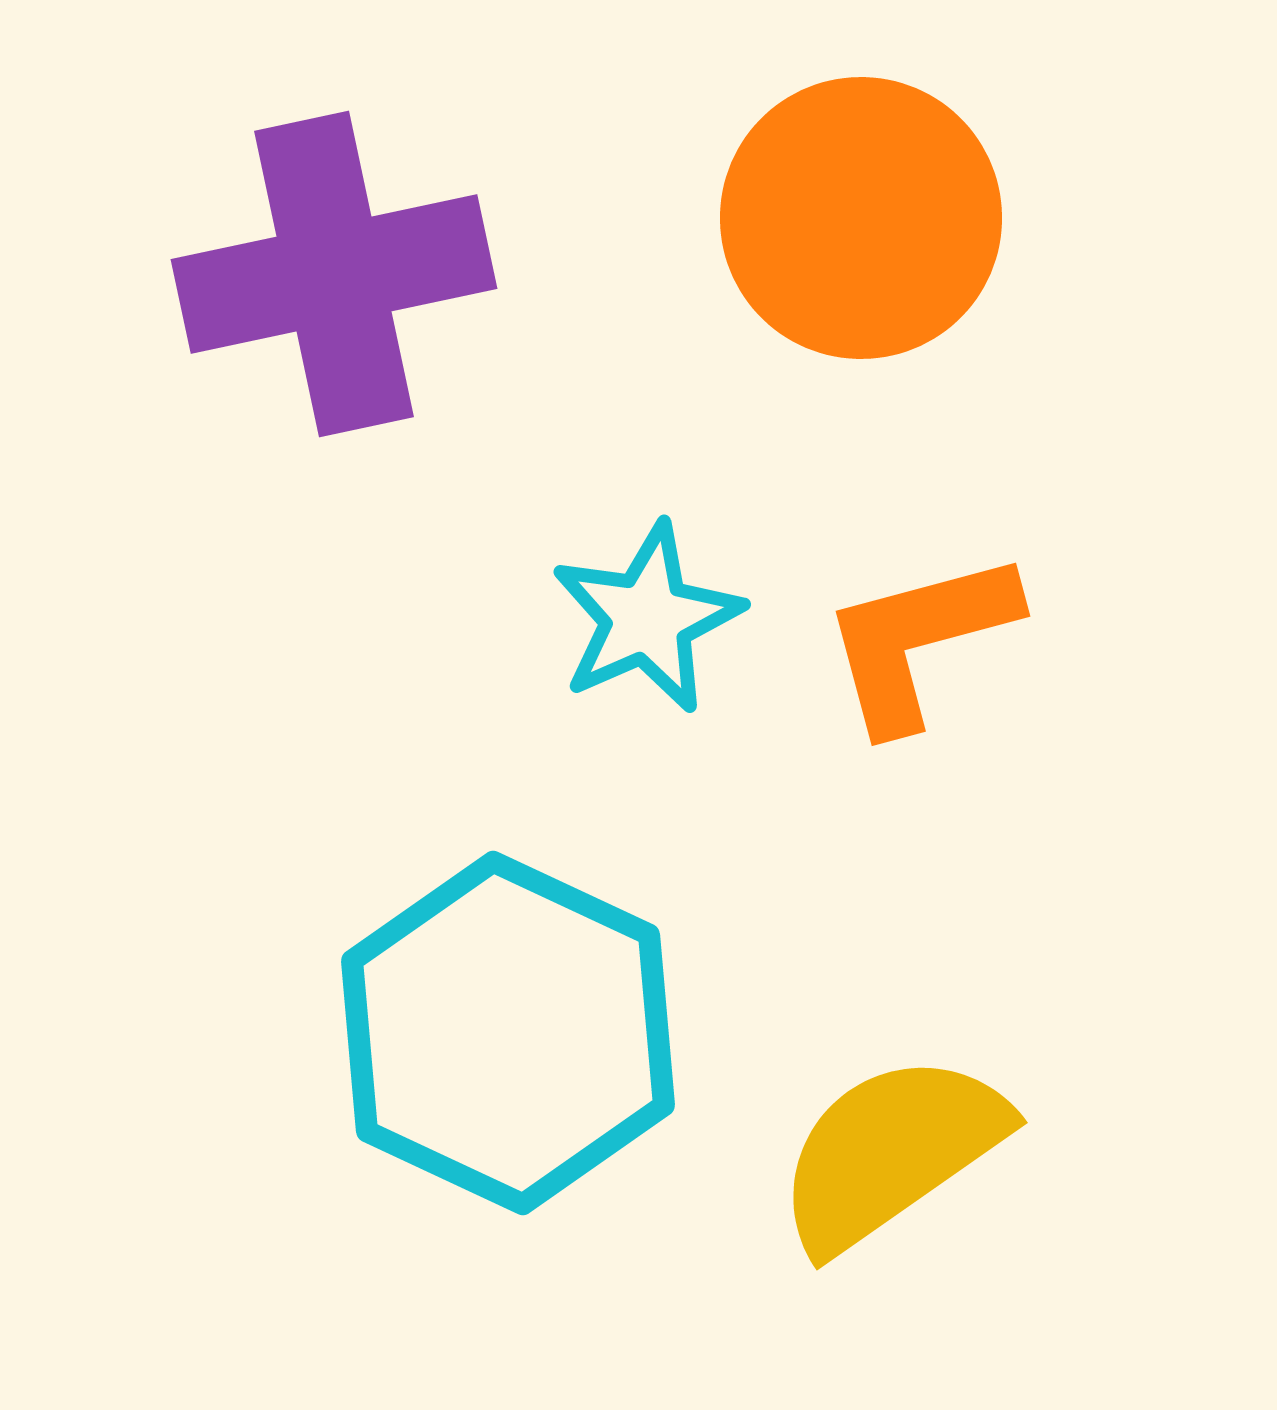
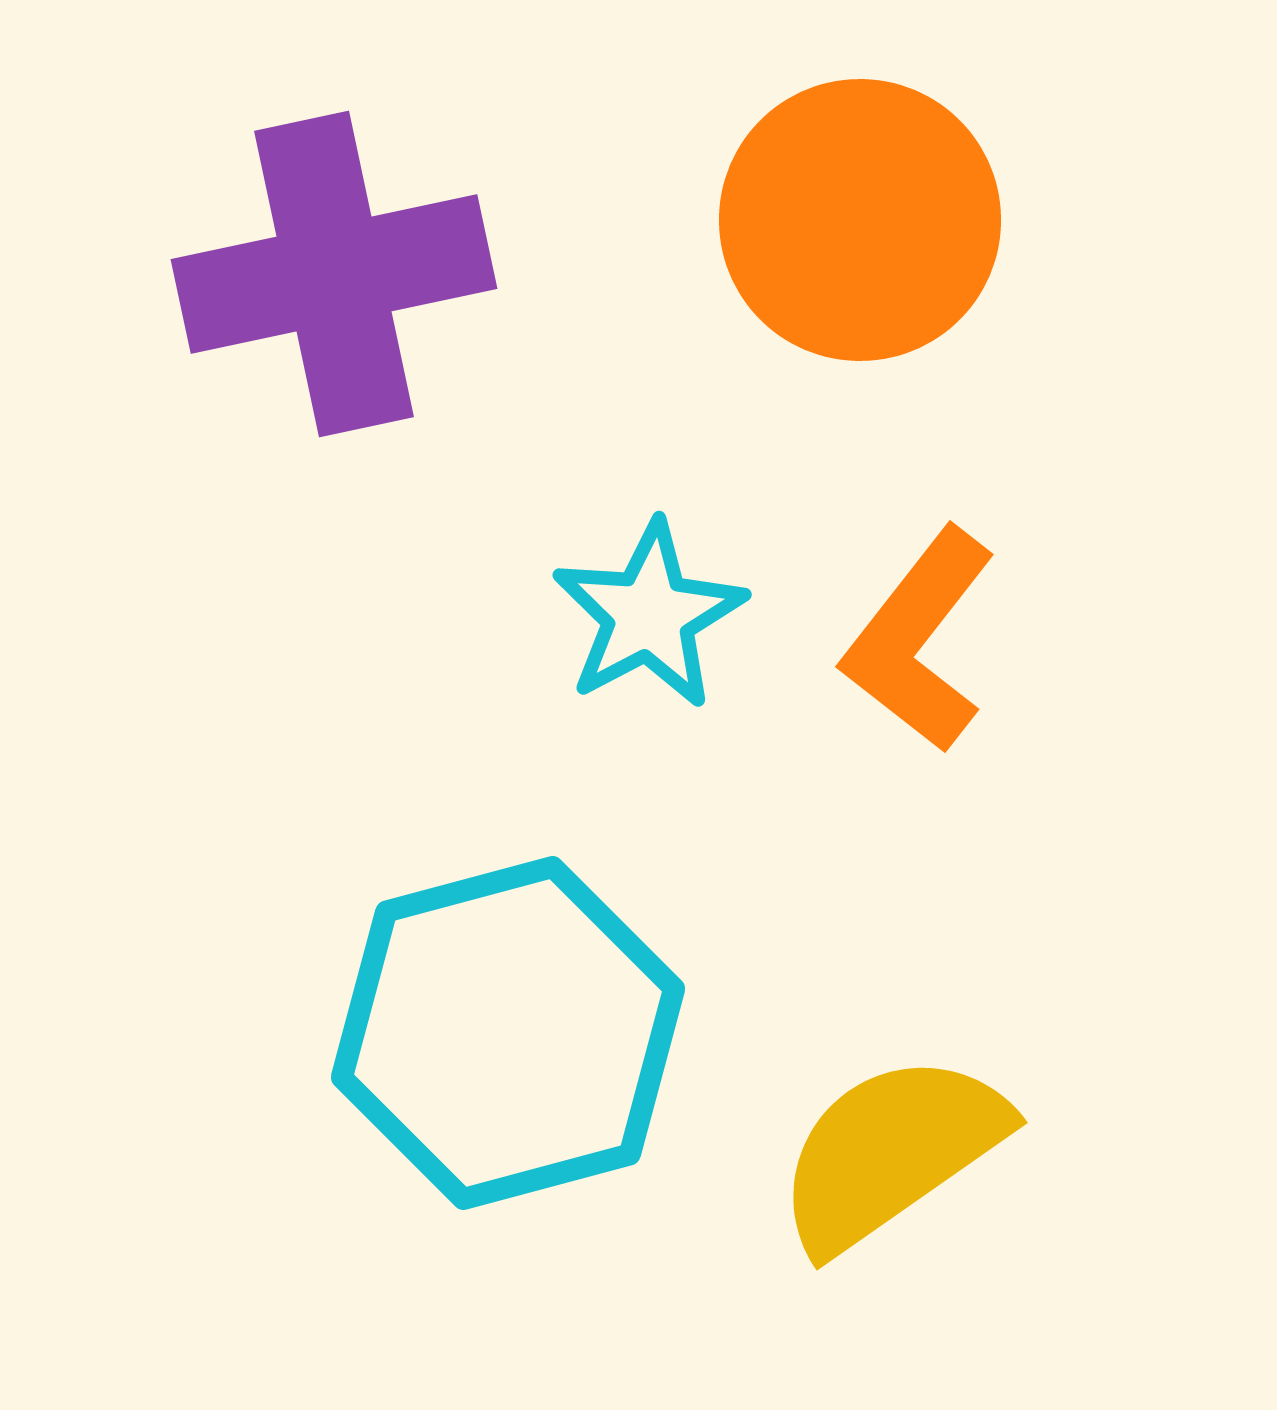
orange circle: moved 1 px left, 2 px down
cyan star: moved 2 px right, 3 px up; rotated 4 degrees counterclockwise
orange L-shape: rotated 37 degrees counterclockwise
cyan hexagon: rotated 20 degrees clockwise
